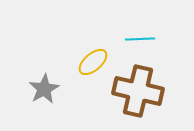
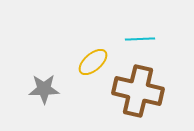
gray star: rotated 28 degrees clockwise
